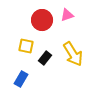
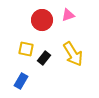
pink triangle: moved 1 px right
yellow square: moved 3 px down
black rectangle: moved 1 px left
blue rectangle: moved 2 px down
